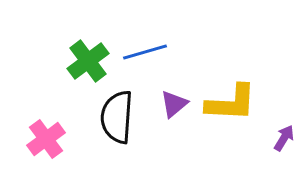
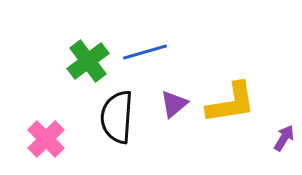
yellow L-shape: rotated 12 degrees counterclockwise
pink cross: rotated 9 degrees counterclockwise
